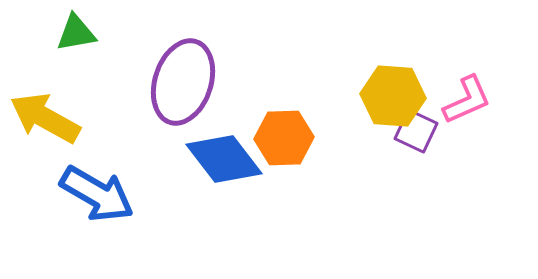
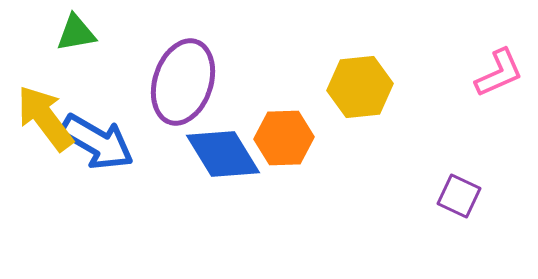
yellow hexagon: moved 33 px left, 9 px up; rotated 10 degrees counterclockwise
pink L-shape: moved 32 px right, 27 px up
yellow arrow: rotated 24 degrees clockwise
purple square: moved 43 px right, 65 px down
blue diamond: moved 1 px left, 5 px up; rotated 6 degrees clockwise
blue arrow: moved 52 px up
